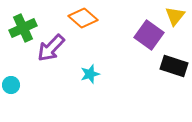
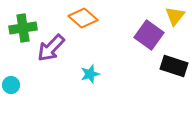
green cross: rotated 16 degrees clockwise
